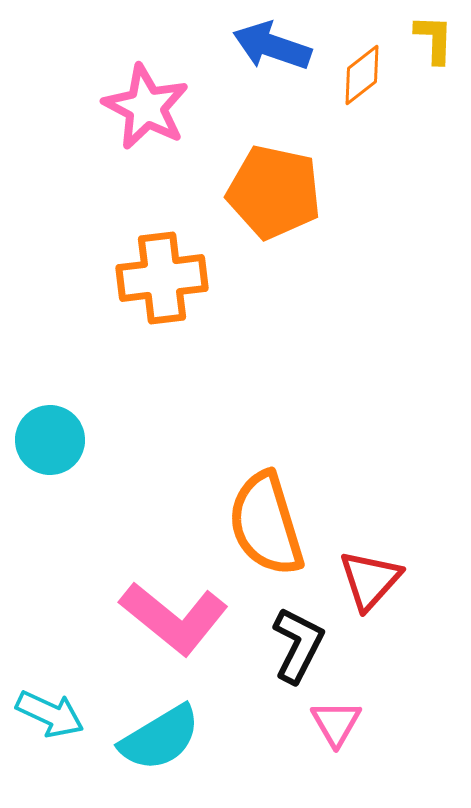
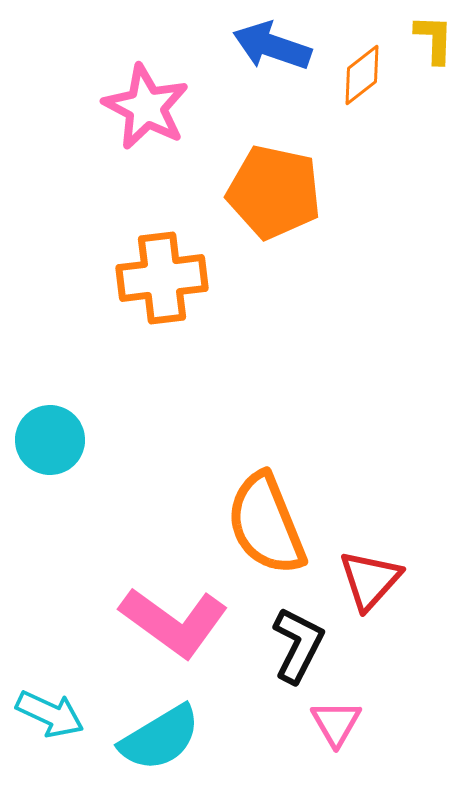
orange semicircle: rotated 5 degrees counterclockwise
pink L-shape: moved 4 px down; rotated 3 degrees counterclockwise
